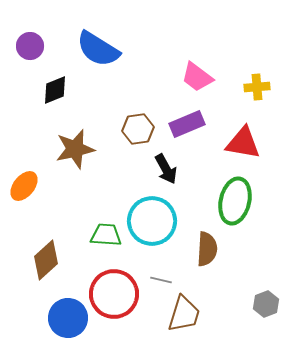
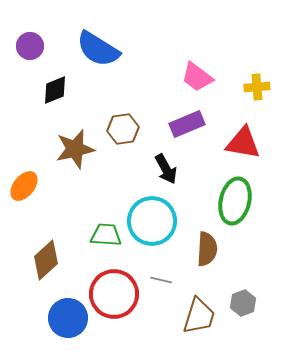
brown hexagon: moved 15 px left
gray hexagon: moved 23 px left, 1 px up
brown trapezoid: moved 15 px right, 2 px down
